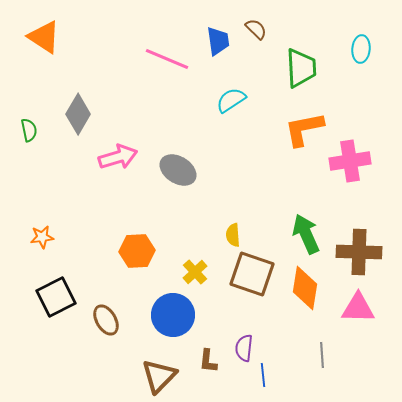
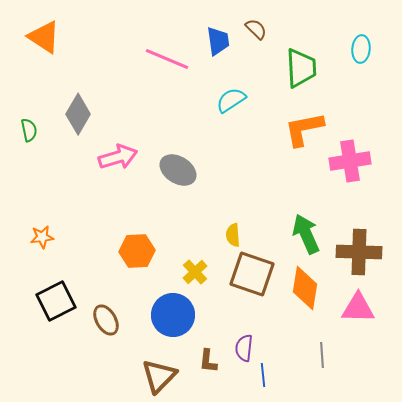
black square: moved 4 px down
